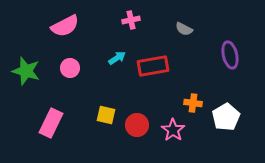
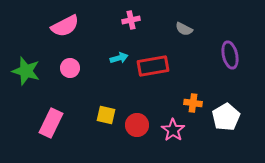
cyan arrow: moved 2 px right; rotated 18 degrees clockwise
